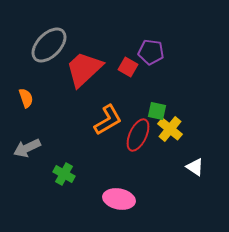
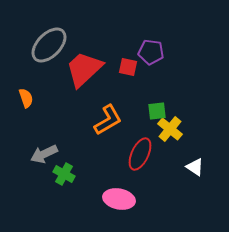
red square: rotated 18 degrees counterclockwise
green square: rotated 18 degrees counterclockwise
red ellipse: moved 2 px right, 19 px down
gray arrow: moved 17 px right, 6 px down
